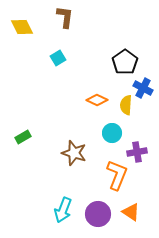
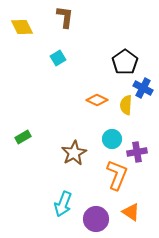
cyan circle: moved 6 px down
brown star: rotated 25 degrees clockwise
cyan arrow: moved 6 px up
purple circle: moved 2 px left, 5 px down
